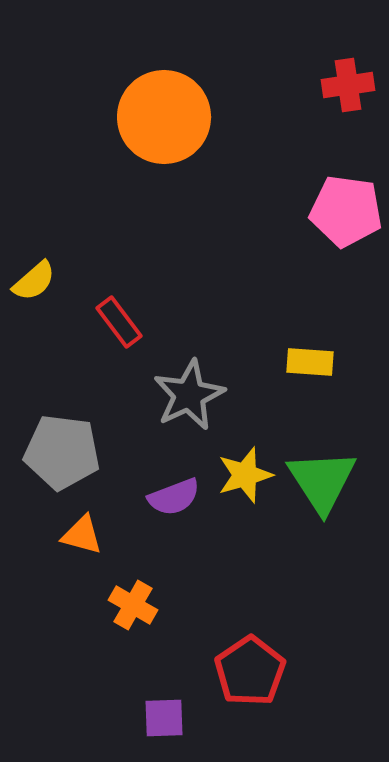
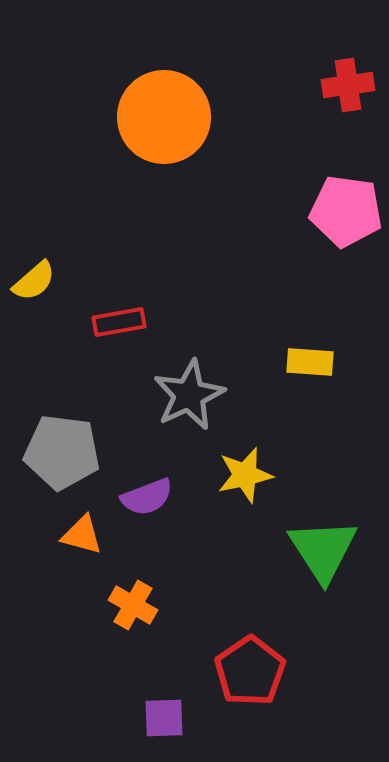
red rectangle: rotated 63 degrees counterclockwise
yellow star: rotated 4 degrees clockwise
green triangle: moved 1 px right, 69 px down
purple semicircle: moved 27 px left
